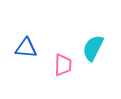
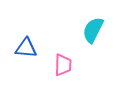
cyan semicircle: moved 18 px up
